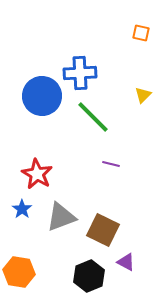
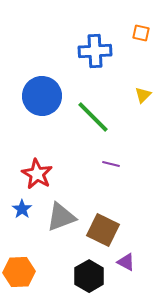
blue cross: moved 15 px right, 22 px up
orange hexagon: rotated 12 degrees counterclockwise
black hexagon: rotated 8 degrees counterclockwise
